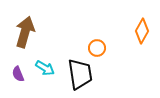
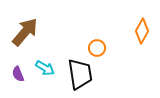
brown arrow: rotated 24 degrees clockwise
